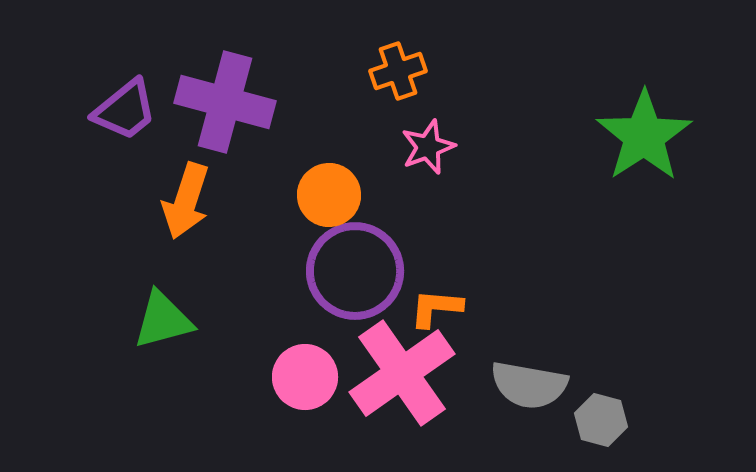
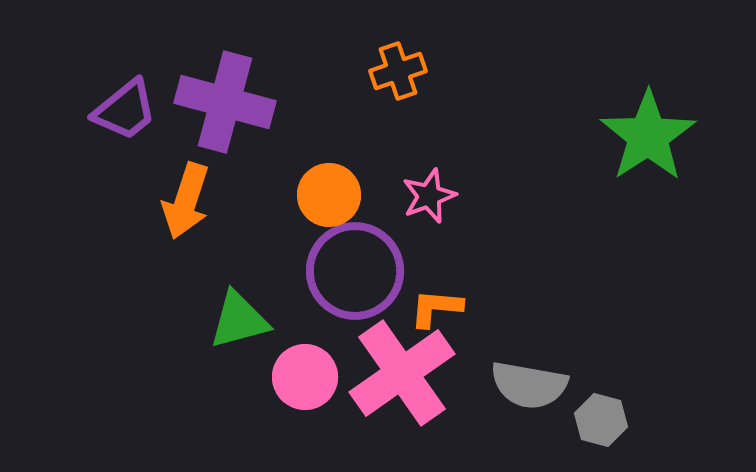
green star: moved 4 px right
pink star: moved 1 px right, 49 px down
green triangle: moved 76 px right
